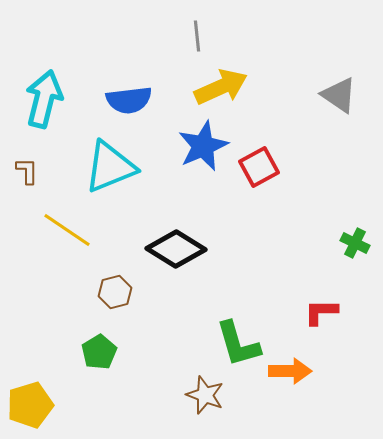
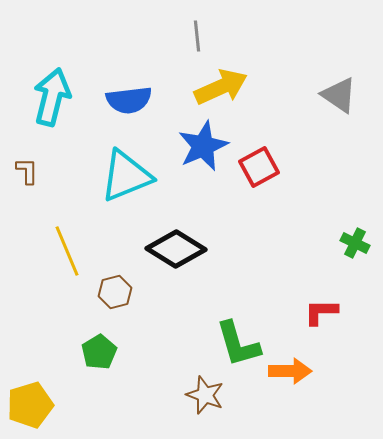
cyan arrow: moved 8 px right, 2 px up
cyan triangle: moved 16 px right, 9 px down
yellow line: moved 21 px down; rotated 33 degrees clockwise
